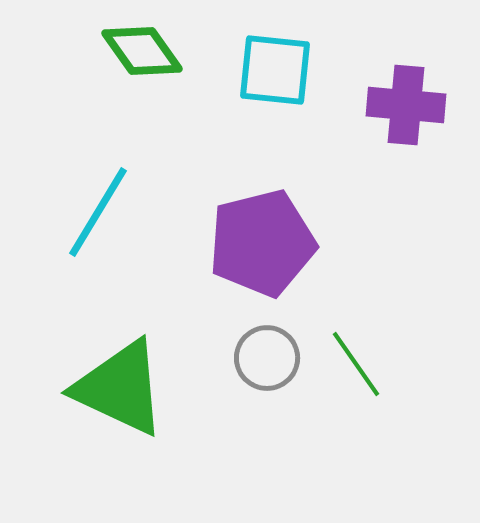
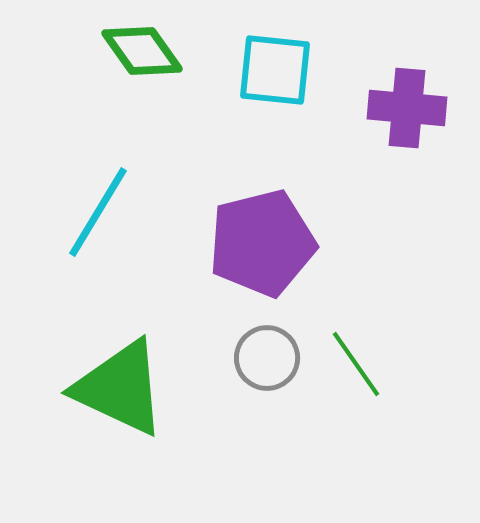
purple cross: moved 1 px right, 3 px down
